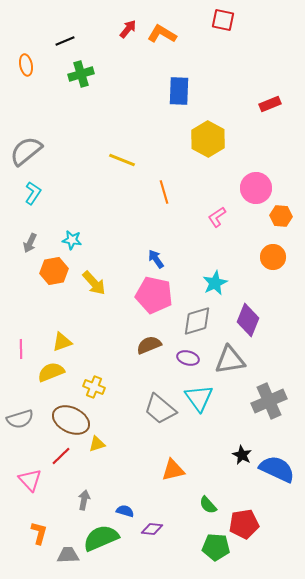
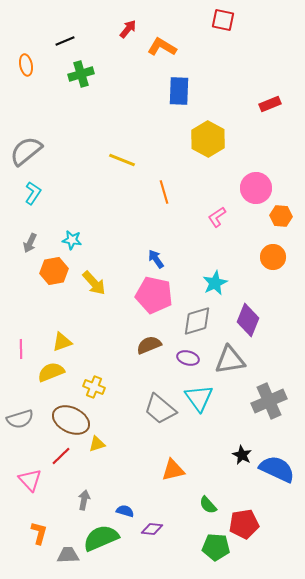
orange L-shape at (162, 34): moved 13 px down
